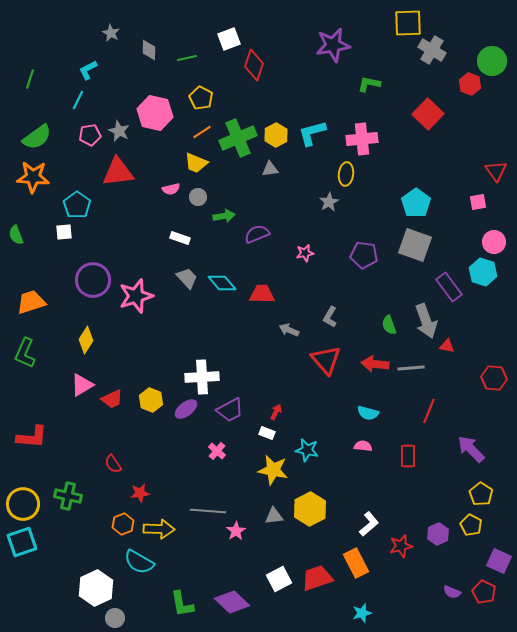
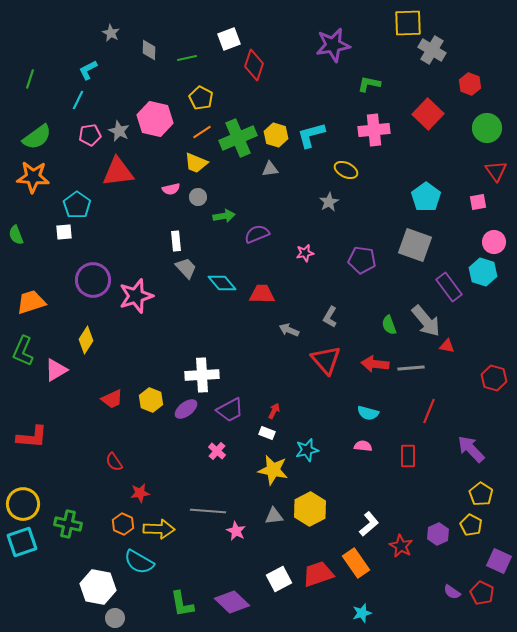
green circle at (492, 61): moved 5 px left, 67 px down
pink hexagon at (155, 113): moved 6 px down
cyan L-shape at (312, 133): moved 1 px left, 2 px down
yellow hexagon at (276, 135): rotated 15 degrees counterclockwise
pink cross at (362, 139): moved 12 px right, 9 px up
yellow ellipse at (346, 174): moved 4 px up; rotated 70 degrees counterclockwise
cyan pentagon at (416, 203): moved 10 px right, 6 px up
white rectangle at (180, 238): moved 4 px left, 3 px down; rotated 66 degrees clockwise
purple pentagon at (364, 255): moved 2 px left, 5 px down
gray trapezoid at (187, 278): moved 1 px left, 10 px up
gray arrow at (426, 321): rotated 20 degrees counterclockwise
green L-shape at (25, 353): moved 2 px left, 2 px up
white cross at (202, 377): moved 2 px up
red hexagon at (494, 378): rotated 10 degrees clockwise
pink triangle at (82, 385): moved 26 px left, 15 px up
red arrow at (276, 412): moved 2 px left, 1 px up
cyan star at (307, 450): rotated 25 degrees counterclockwise
red semicircle at (113, 464): moved 1 px right, 2 px up
green cross at (68, 496): moved 28 px down
orange hexagon at (123, 524): rotated 15 degrees counterclockwise
pink star at (236, 531): rotated 12 degrees counterclockwise
red star at (401, 546): rotated 30 degrees counterclockwise
orange rectangle at (356, 563): rotated 8 degrees counterclockwise
red trapezoid at (317, 578): moved 1 px right, 4 px up
white hexagon at (96, 588): moved 2 px right, 1 px up; rotated 24 degrees counterclockwise
purple semicircle at (452, 592): rotated 12 degrees clockwise
red pentagon at (484, 592): moved 2 px left, 1 px down
